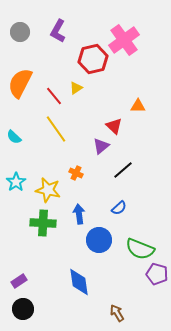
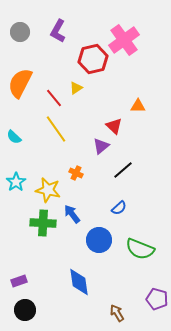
red line: moved 2 px down
blue arrow: moved 7 px left; rotated 30 degrees counterclockwise
purple pentagon: moved 25 px down
purple rectangle: rotated 14 degrees clockwise
black circle: moved 2 px right, 1 px down
